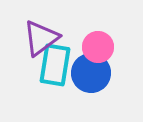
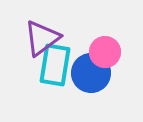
purple triangle: moved 1 px right
pink circle: moved 7 px right, 5 px down
